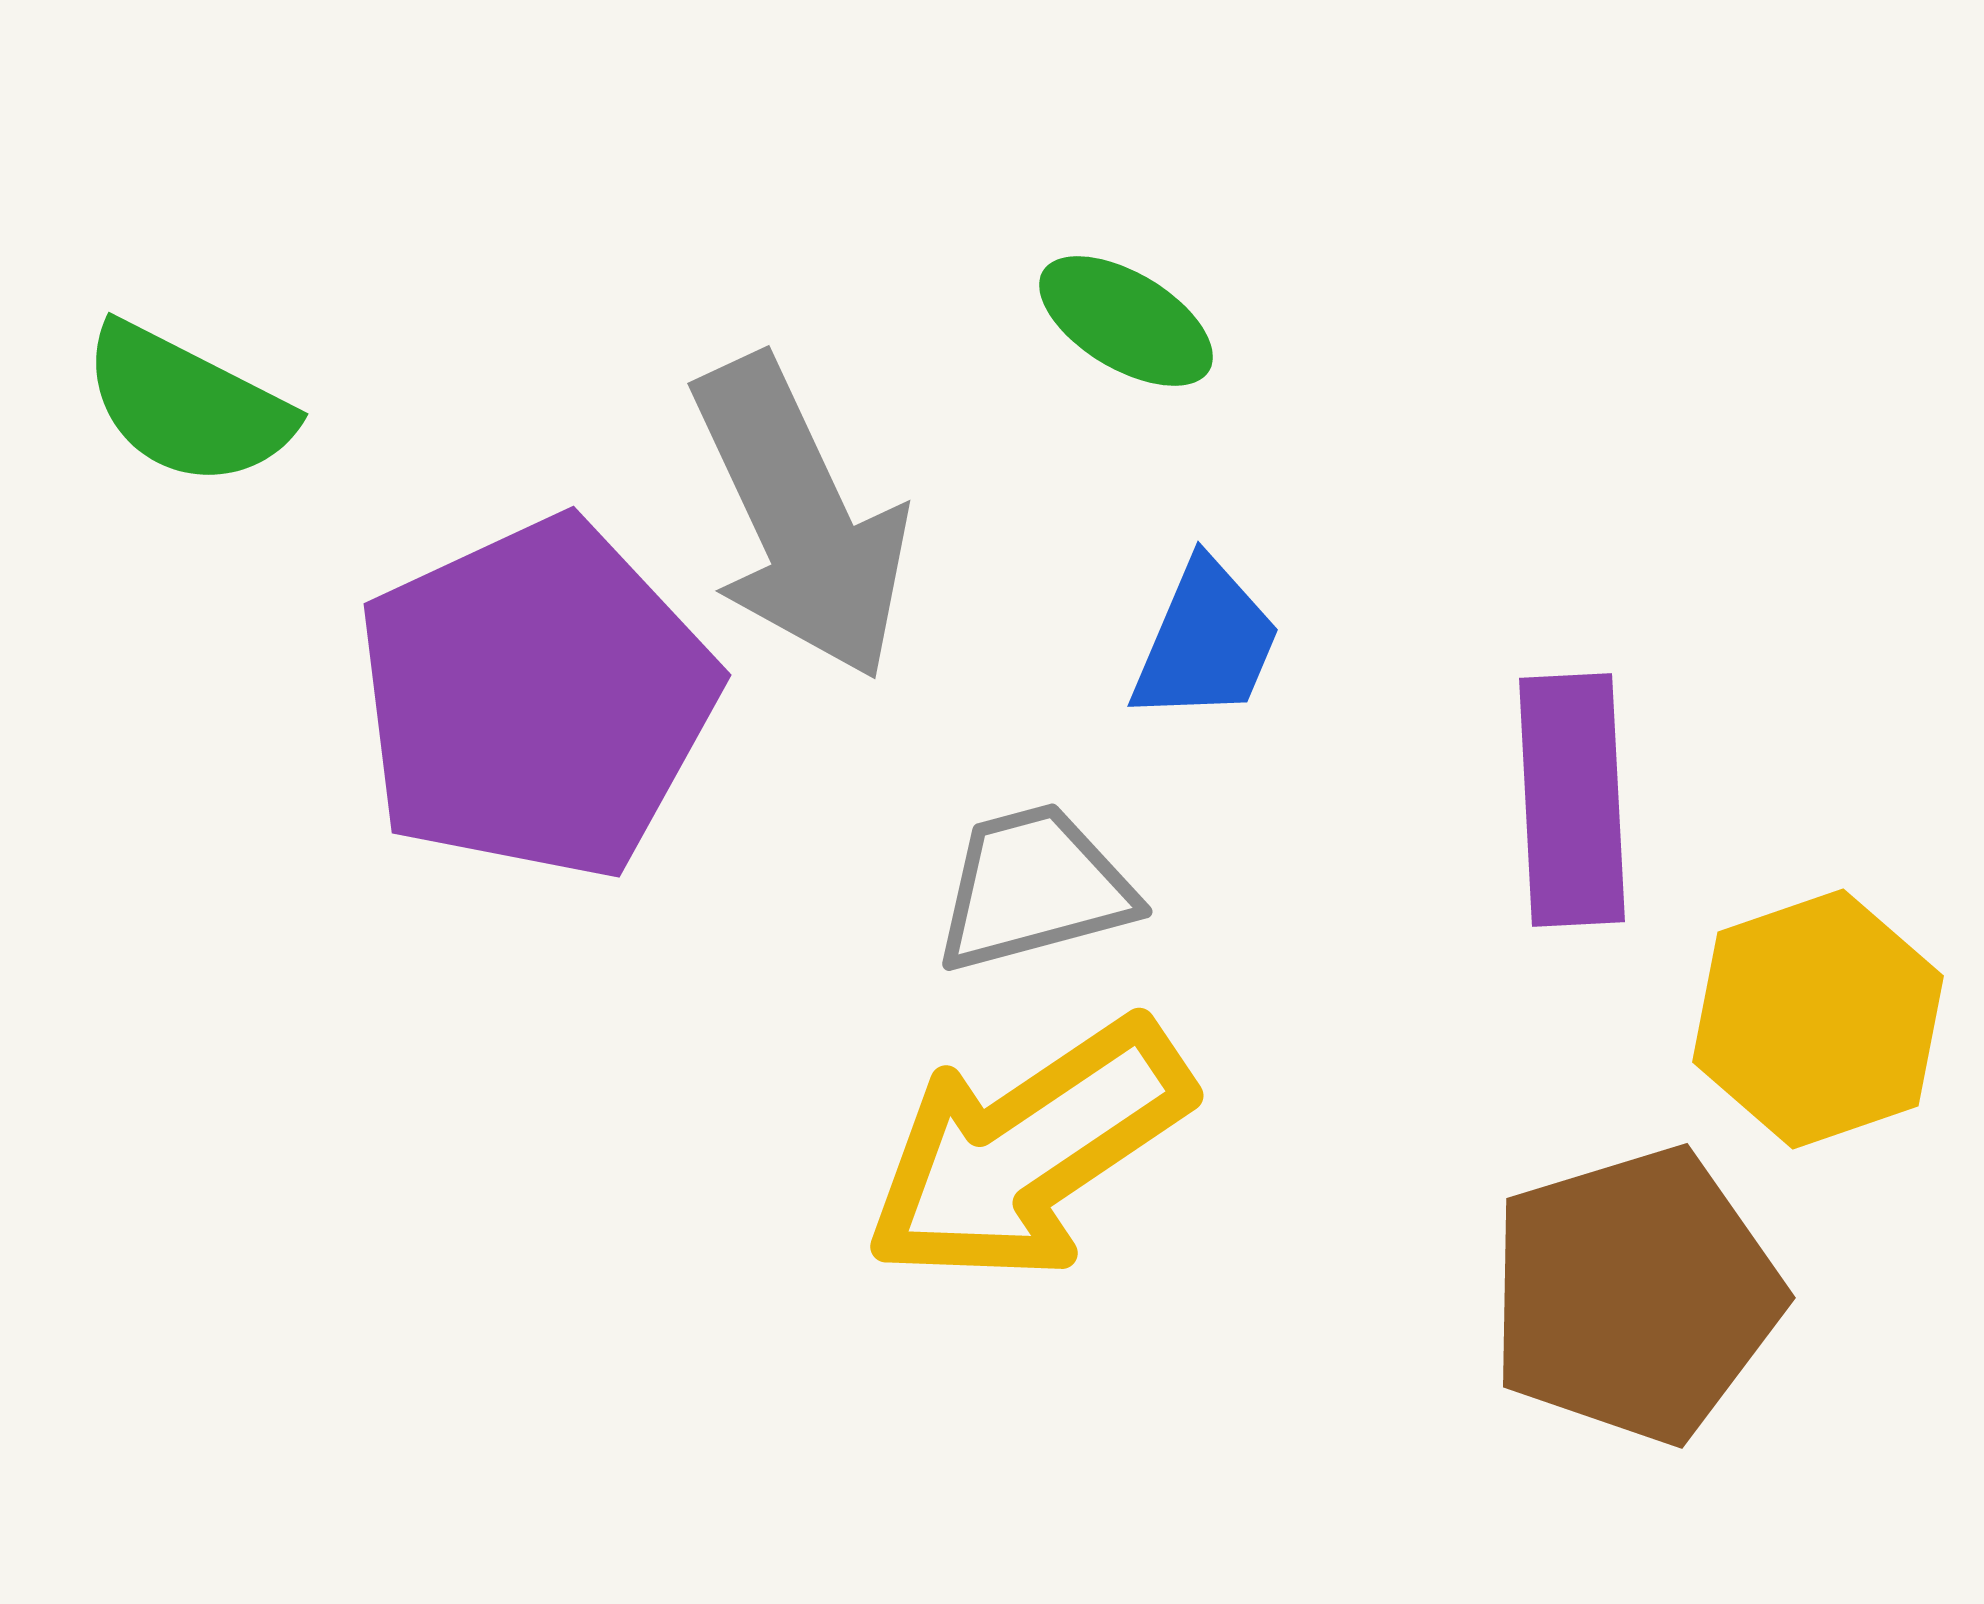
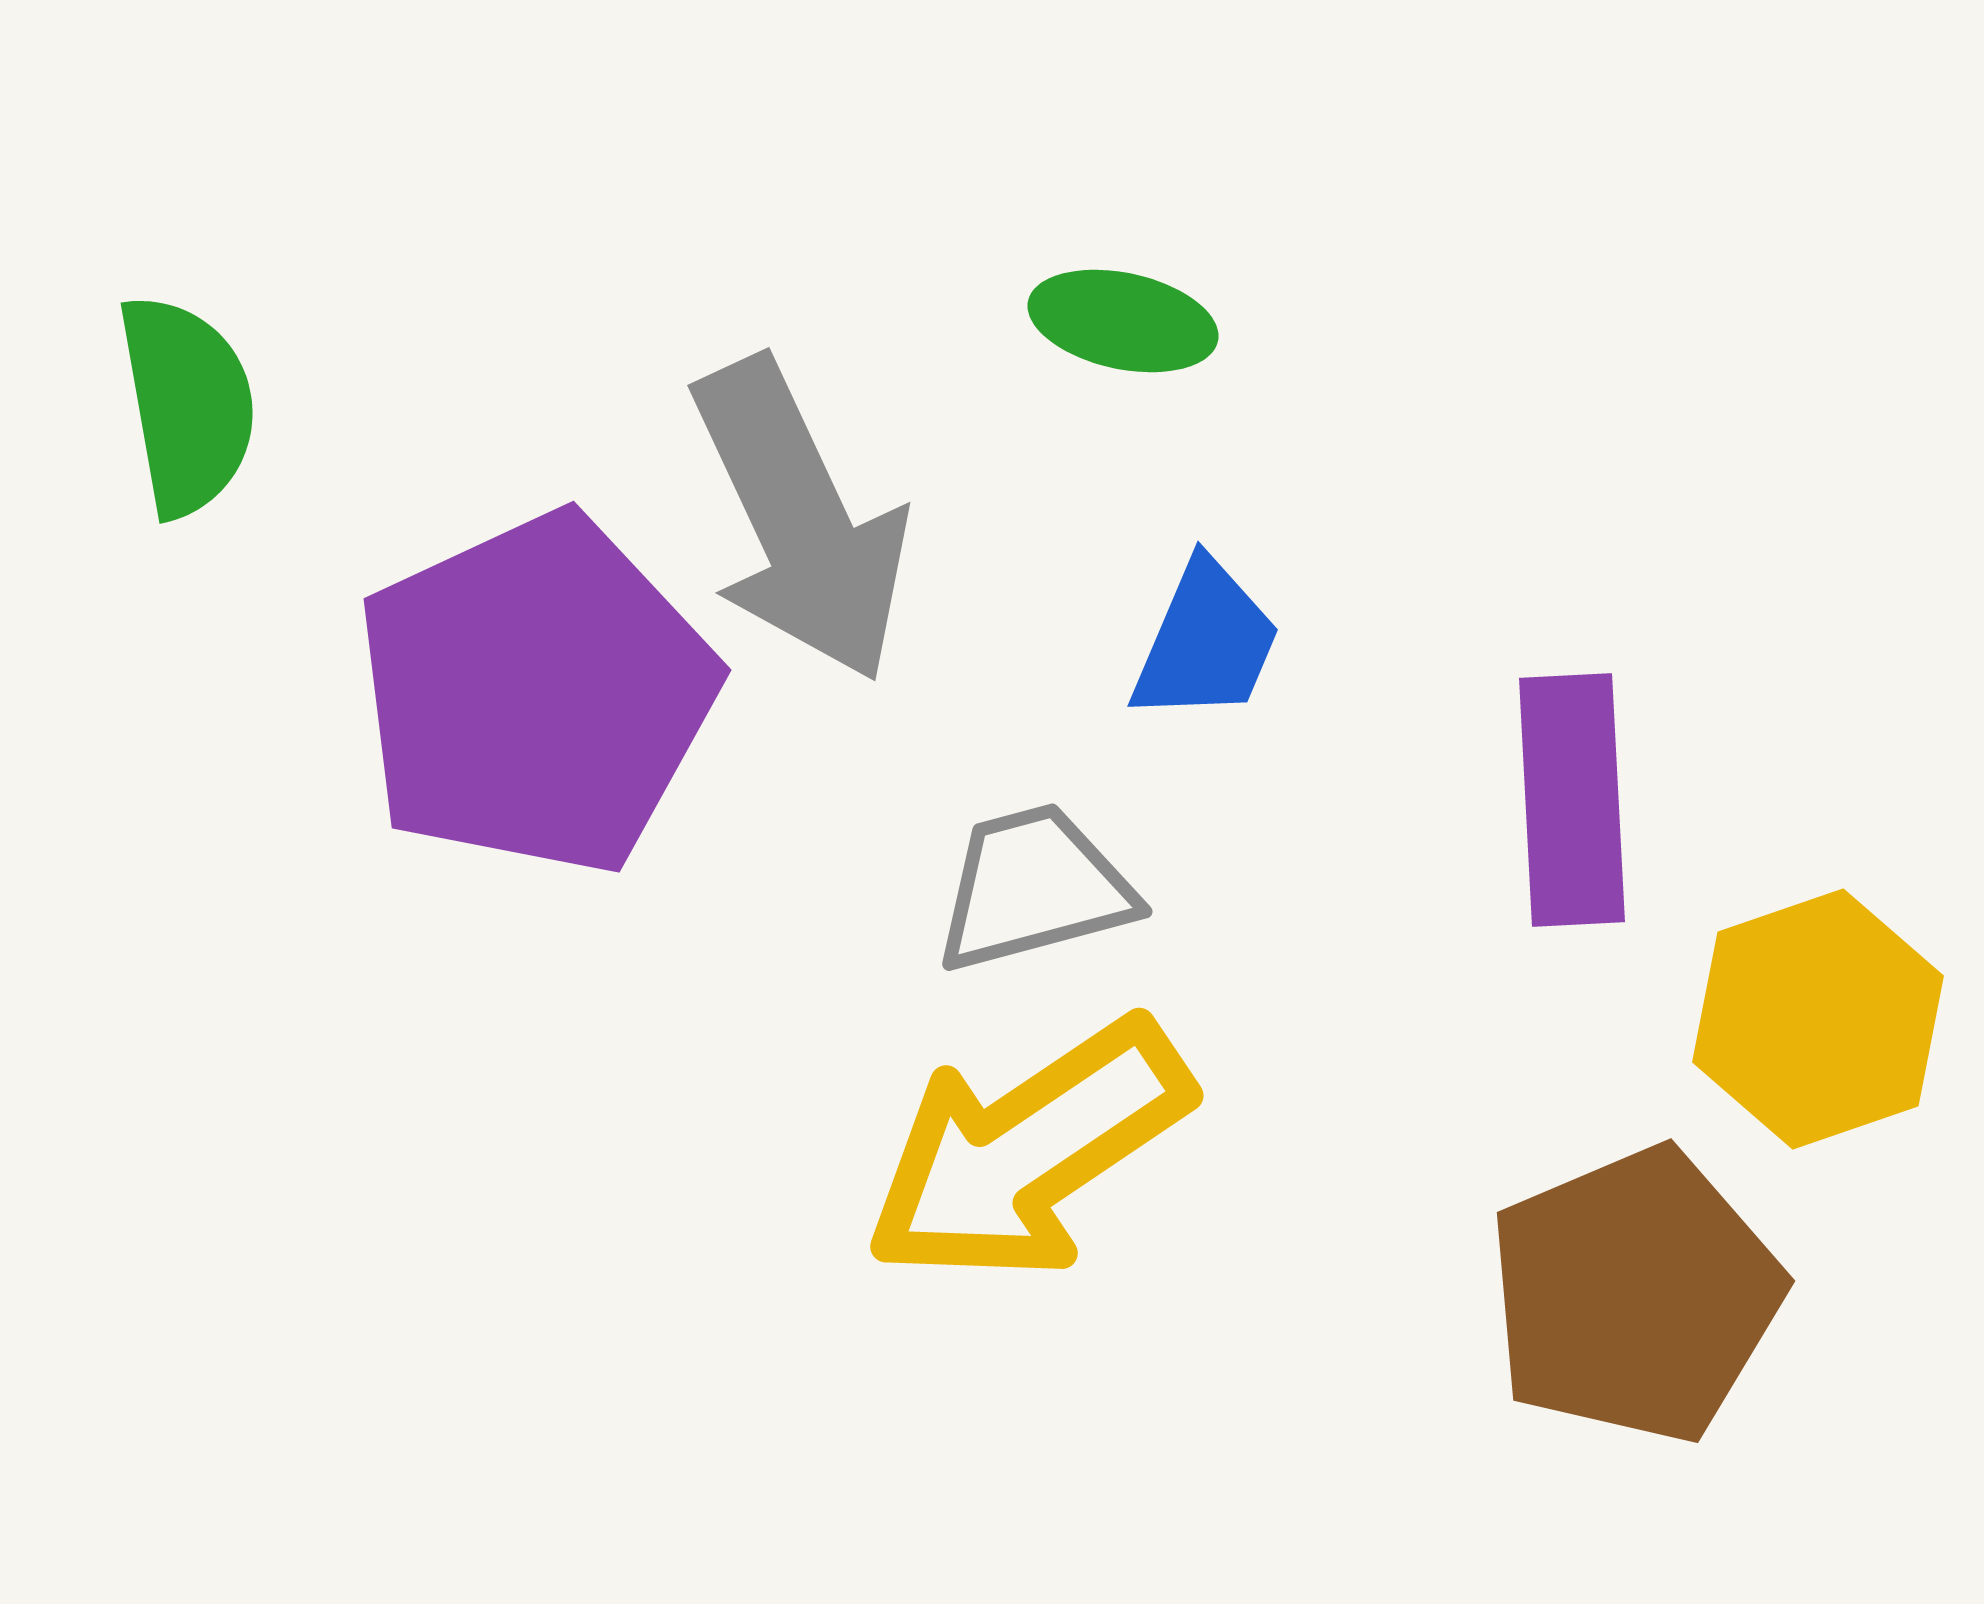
green ellipse: moved 3 px left; rotated 19 degrees counterclockwise
green semicircle: rotated 127 degrees counterclockwise
gray arrow: moved 2 px down
purple pentagon: moved 5 px up
brown pentagon: rotated 6 degrees counterclockwise
